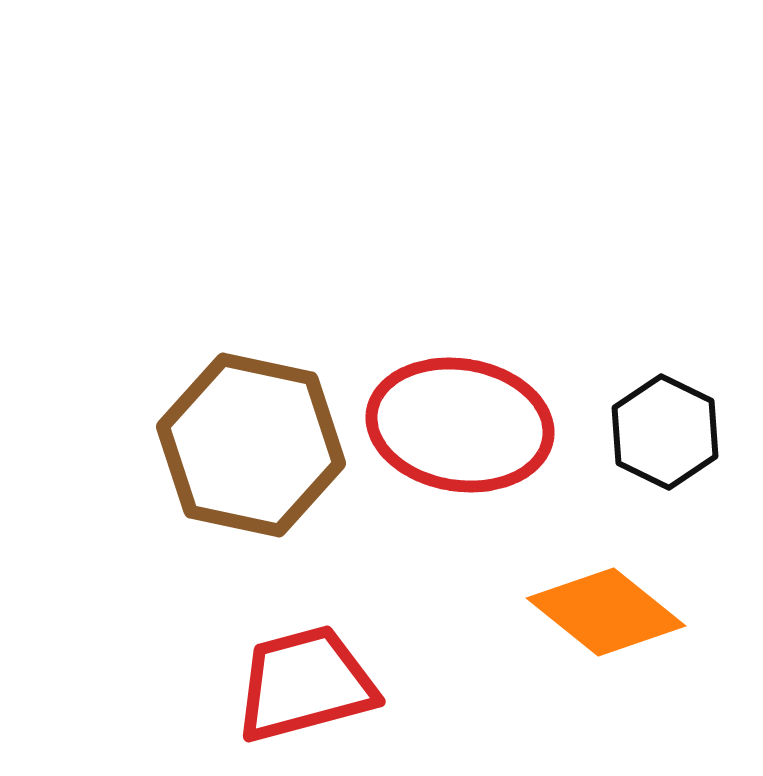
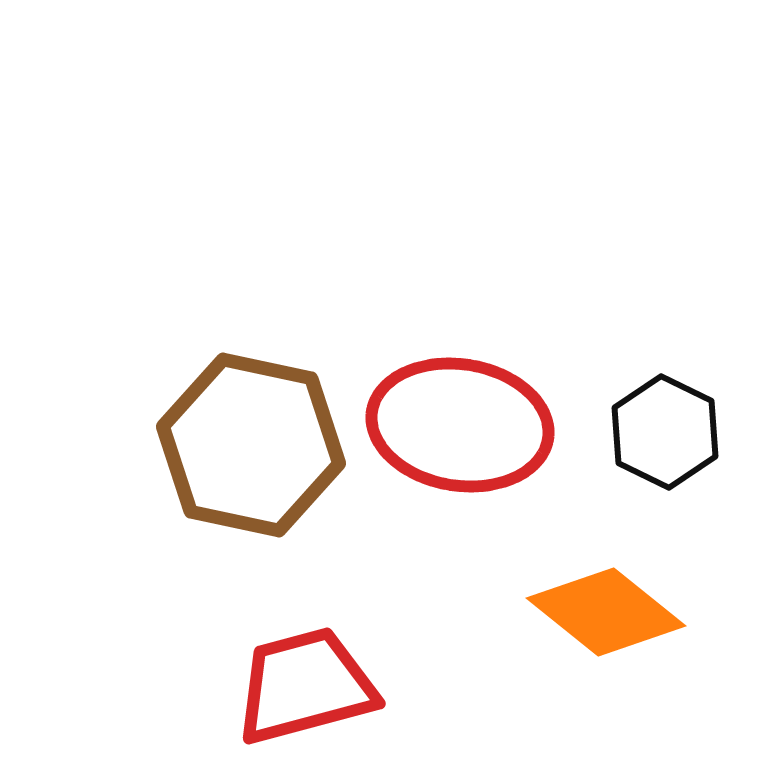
red trapezoid: moved 2 px down
